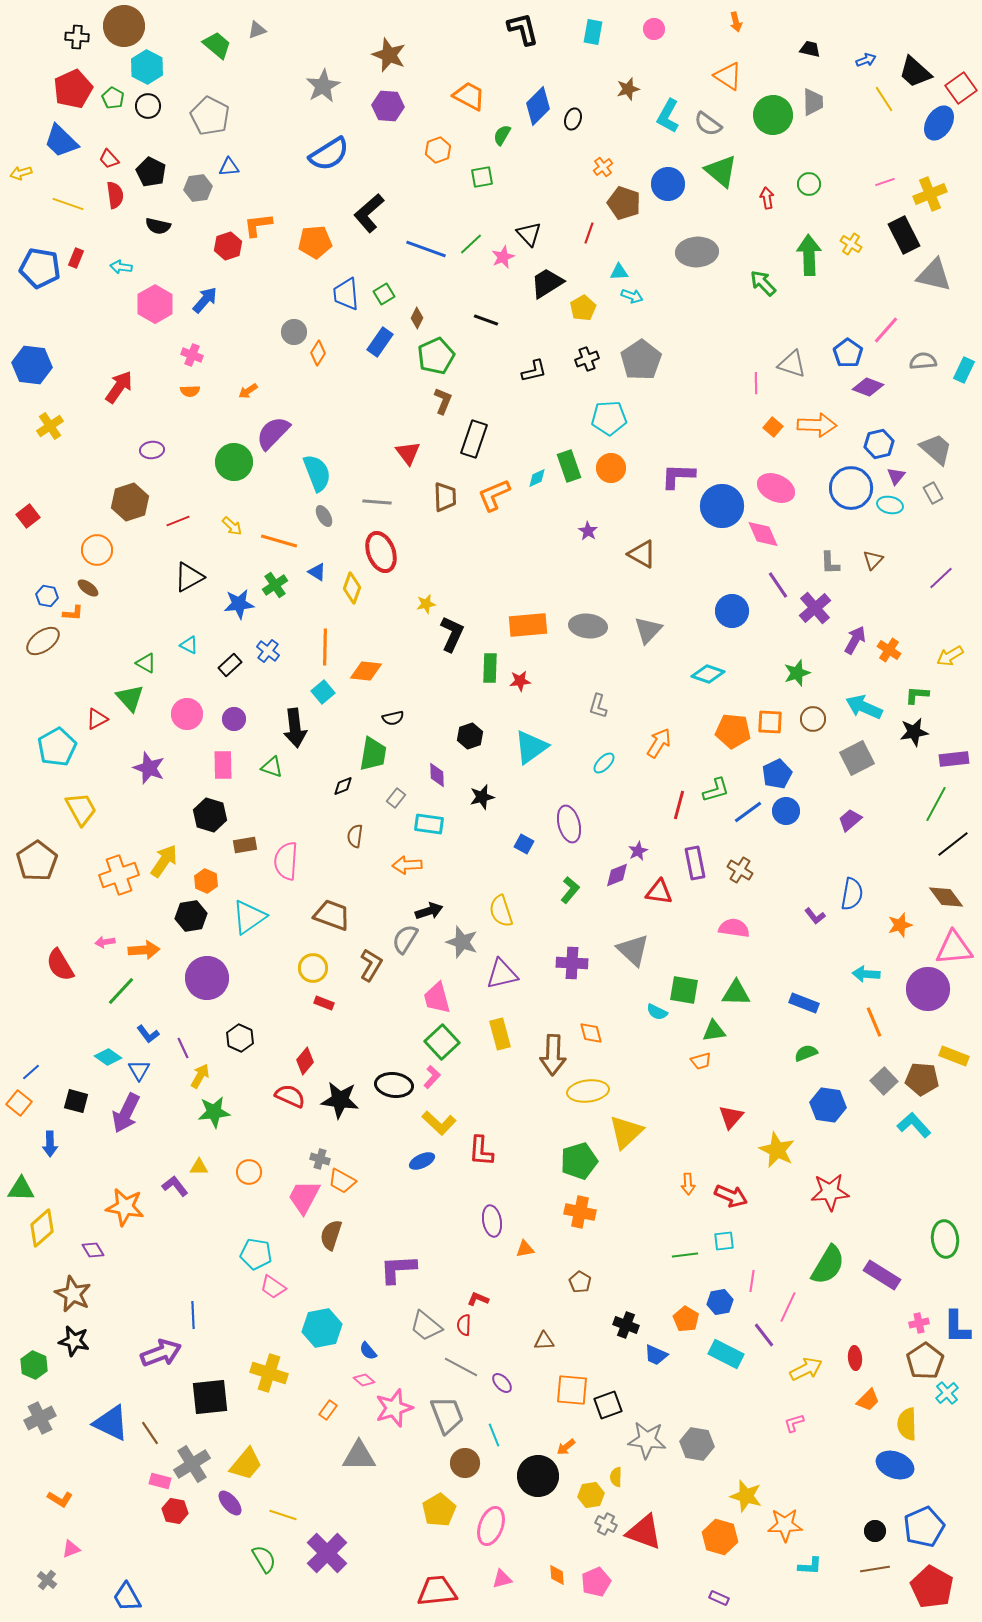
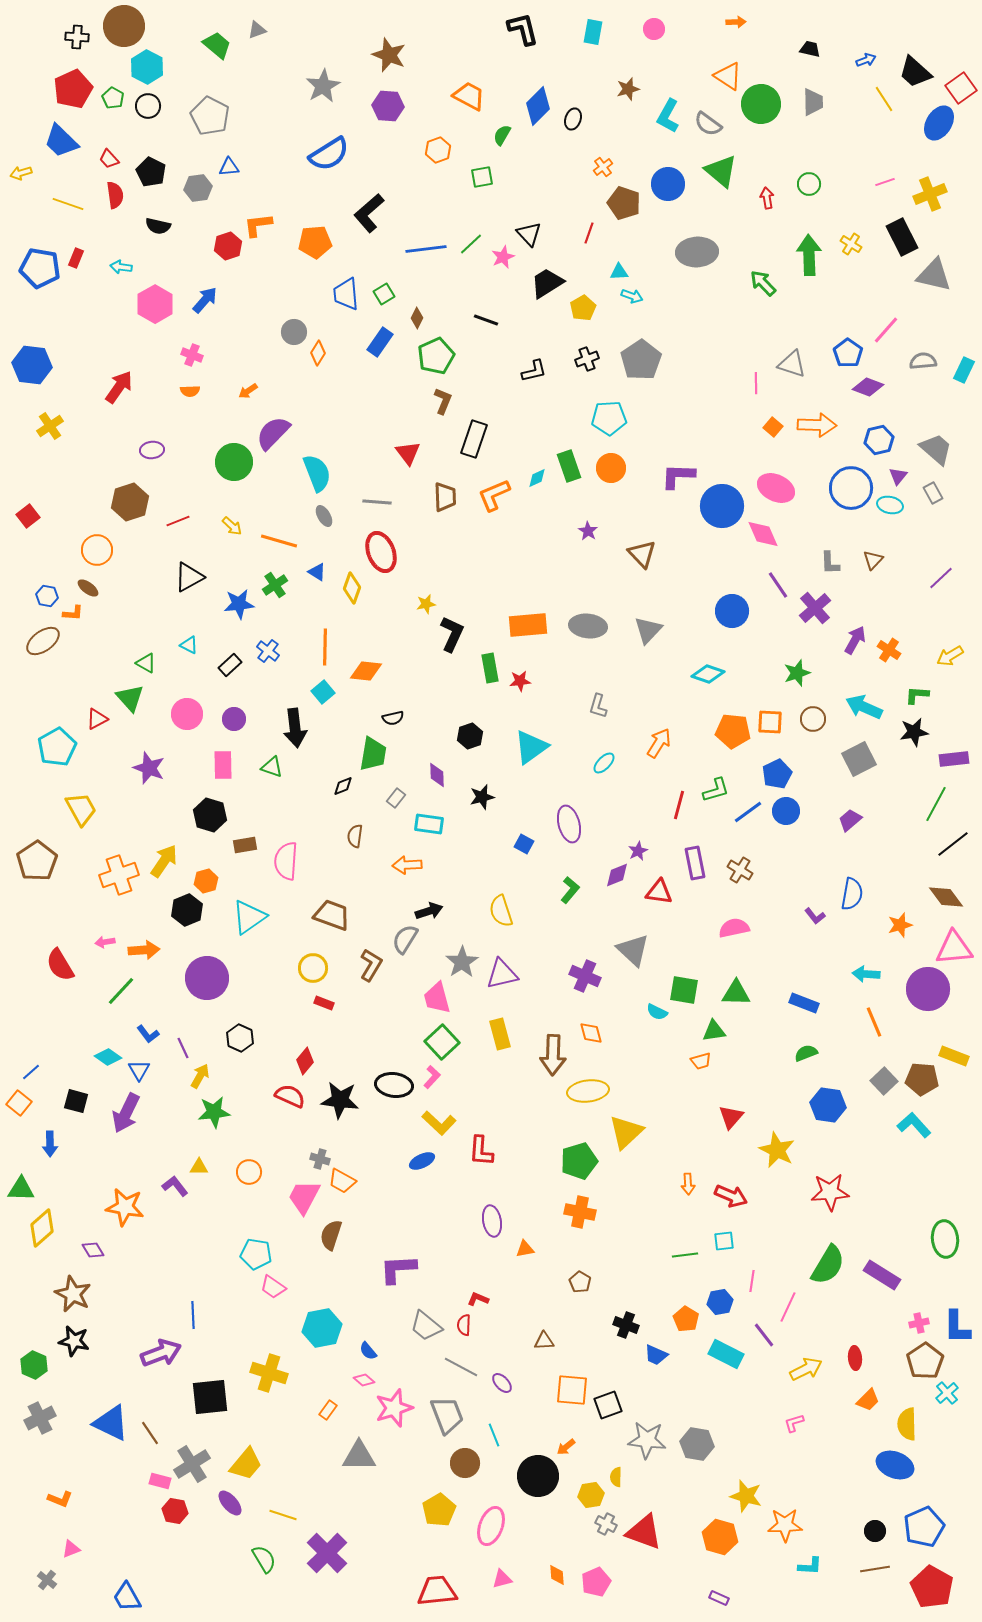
orange arrow at (736, 22): rotated 78 degrees counterclockwise
green circle at (773, 115): moved 12 px left, 11 px up
black rectangle at (904, 235): moved 2 px left, 2 px down
blue line at (426, 249): rotated 27 degrees counterclockwise
blue hexagon at (879, 444): moved 4 px up
purple triangle at (896, 476): moved 2 px right
brown triangle at (642, 554): rotated 16 degrees clockwise
green rectangle at (490, 668): rotated 12 degrees counterclockwise
gray square at (857, 758): moved 2 px right, 1 px down
orange hexagon at (206, 881): rotated 20 degrees clockwise
black hexagon at (191, 916): moved 4 px left, 6 px up; rotated 12 degrees counterclockwise
pink semicircle at (734, 928): rotated 20 degrees counterclockwise
gray star at (462, 942): moved 20 px down; rotated 20 degrees clockwise
purple cross at (572, 963): moved 13 px right, 13 px down; rotated 20 degrees clockwise
orange L-shape at (60, 1499): rotated 10 degrees counterclockwise
